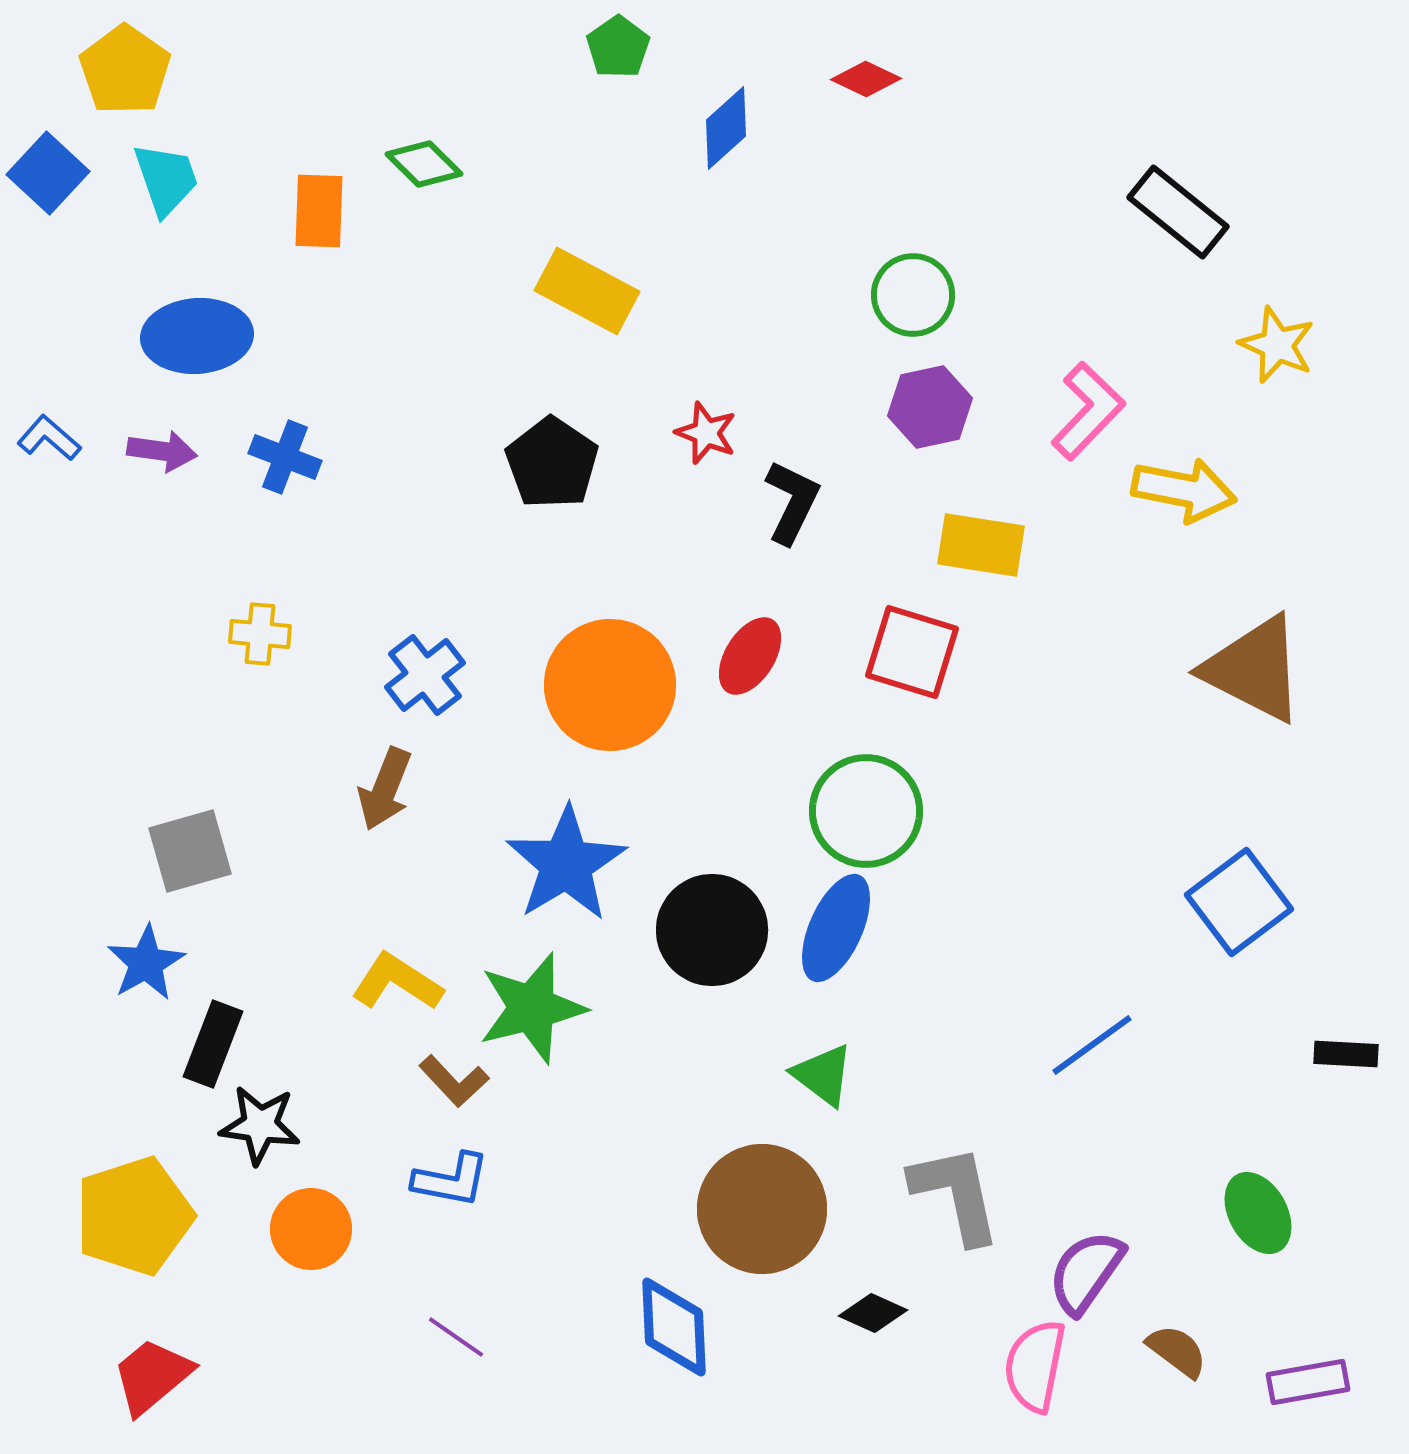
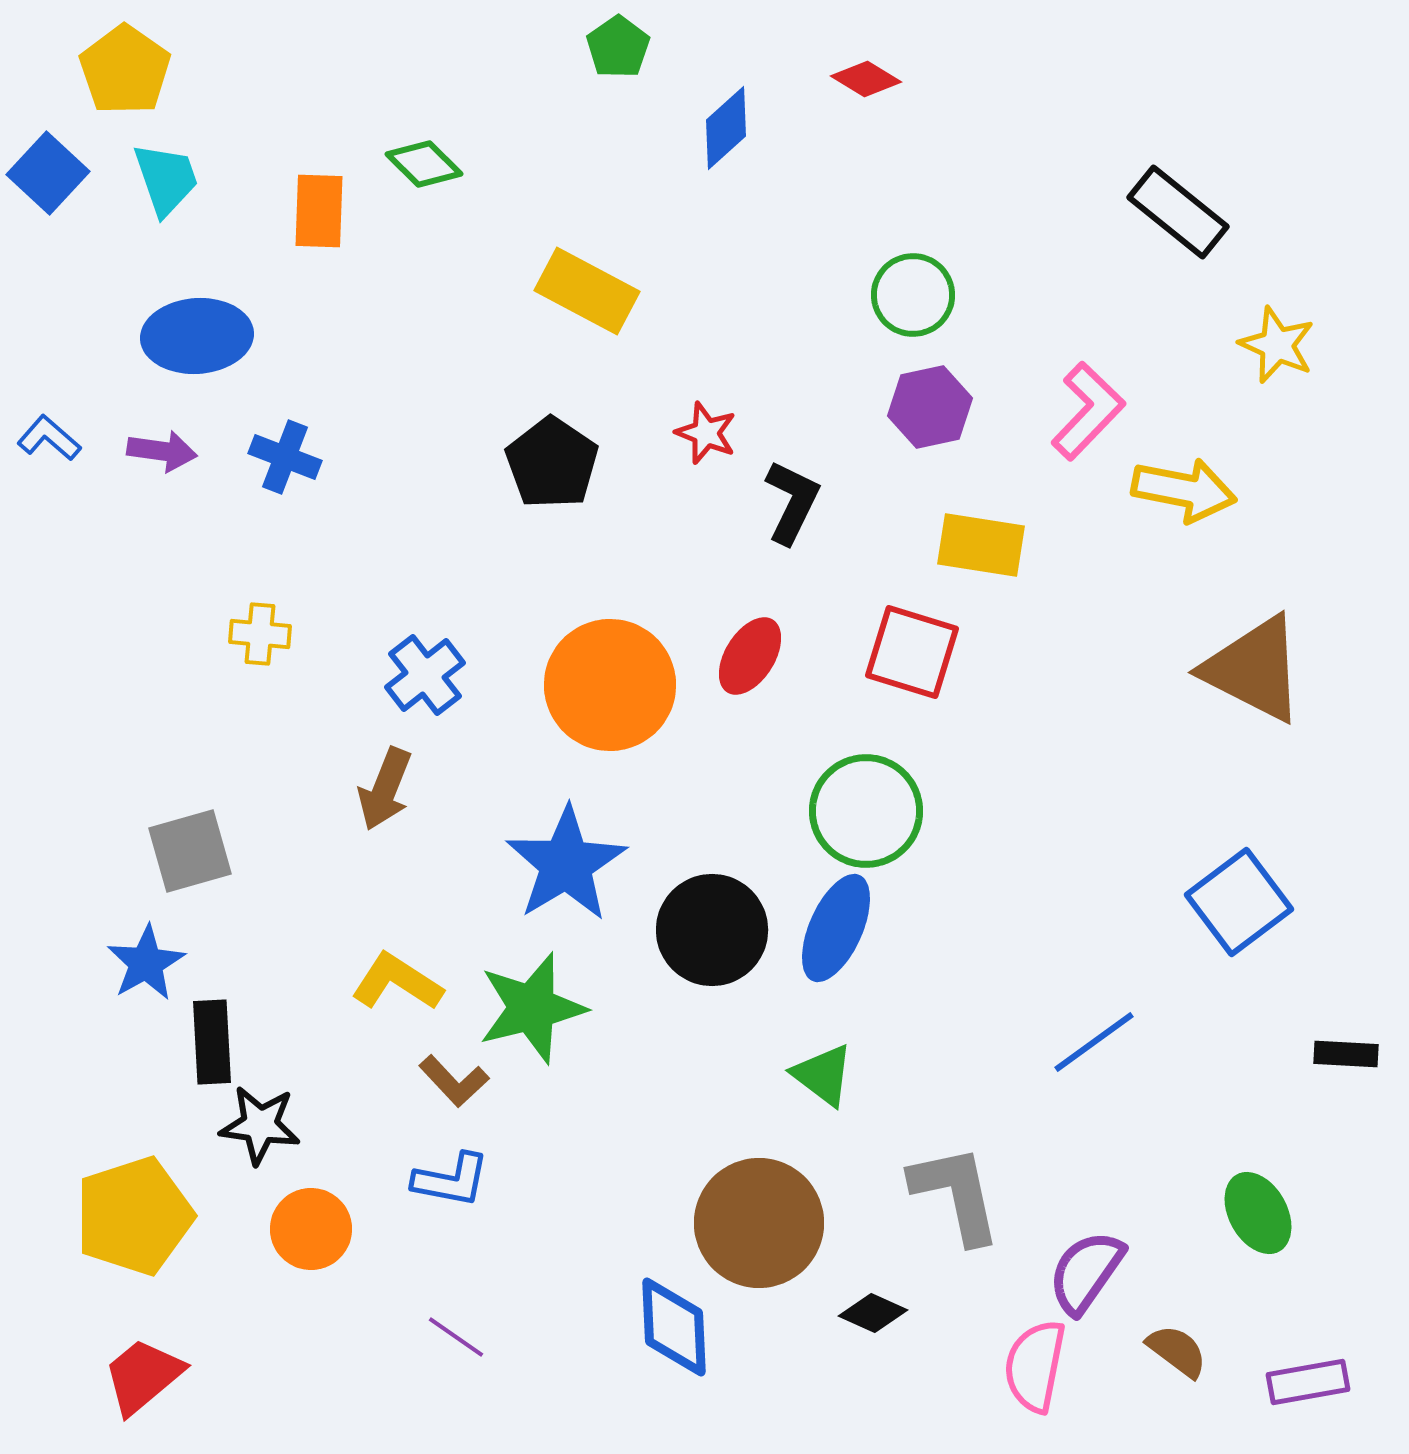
red diamond at (866, 79): rotated 6 degrees clockwise
black rectangle at (213, 1044): moved 1 px left, 2 px up; rotated 24 degrees counterclockwise
blue line at (1092, 1045): moved 2 px right, 3 px up
brown circle at (762, 1209): moved 3 px left, 14 px down
red trapezoid at (152, 1376): moved 9 px left
